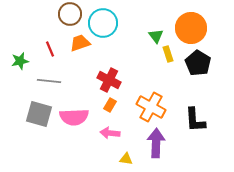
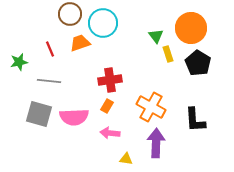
green star: moved 1 px left, 1 px down
red cross: moved 1 px right; rotated 35 degrees counterclockwise
orange rectangle: moved 3 px left, 1 px down
